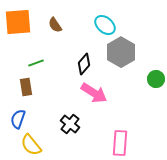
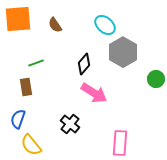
orange square: moved 3 px up
gray hexagon: moved 2 px right
